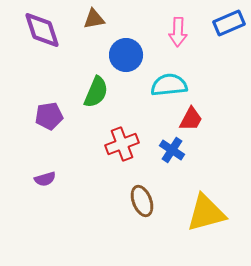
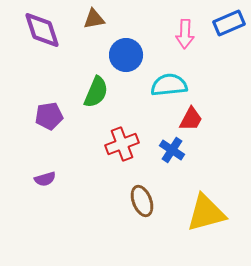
pink arrow: moved 7 px right, 2 px down
